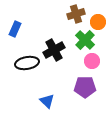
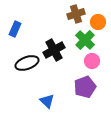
black ellipse: rotated 10 degrees counterclockwise
purple pentagon: rotated 20 degrees counterclockwise
